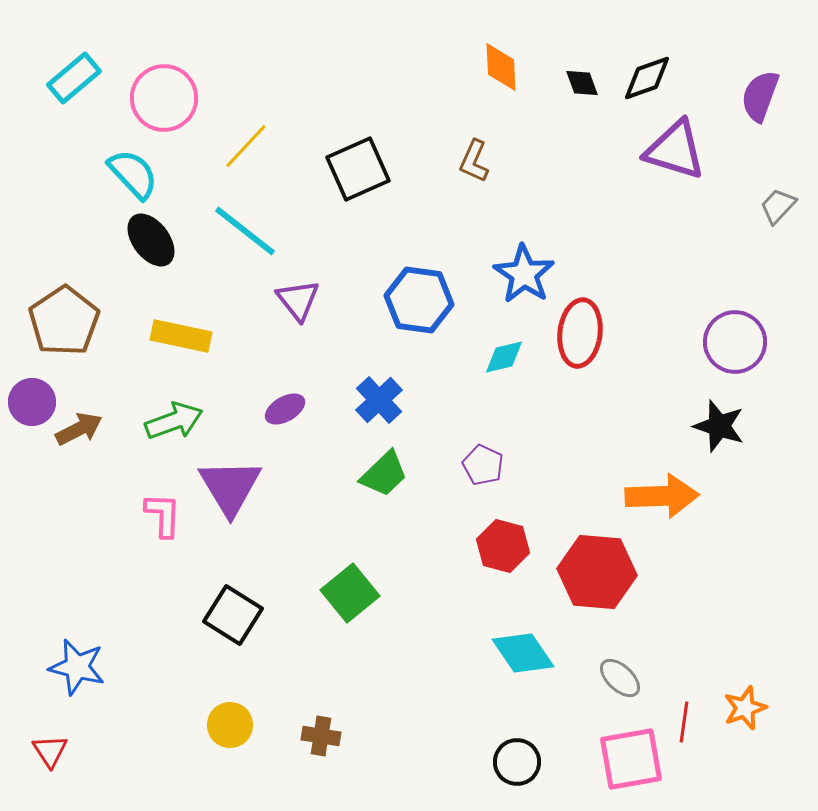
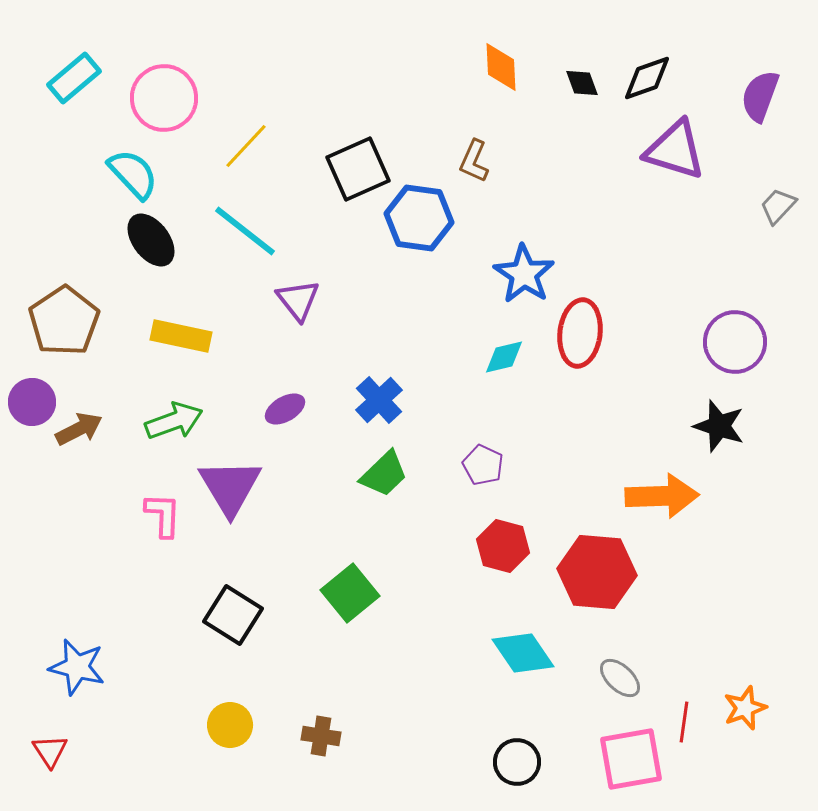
blue hexagon at (419, 300): moved 82 px up
